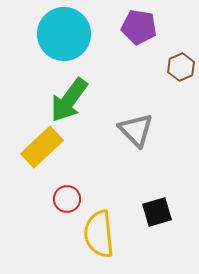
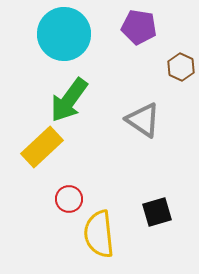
brown hexagon: rotated 12 degrees counterclockwise
gray triangle: moved 7 px right, 10 px up; rotated 12 degrees counterclockwise
red circle: moved 2 px right
